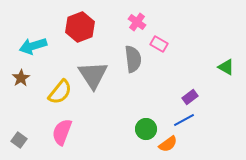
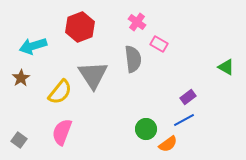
purple rectangle: moved 2 px left
